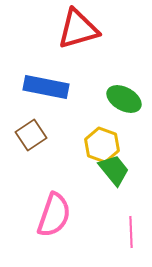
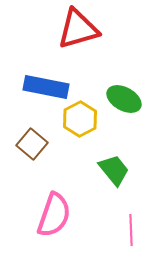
brown square: moved 1 px right, 9 px down; rotated 16 degrees counterclockwise
yellow hexagon: moved 22 px left, 26 px up; rotated 12 degrees clockwise
pink line: moved 2 px up
